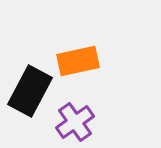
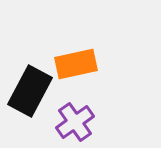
orange rectangle: moved 2 px left, 3 px down
